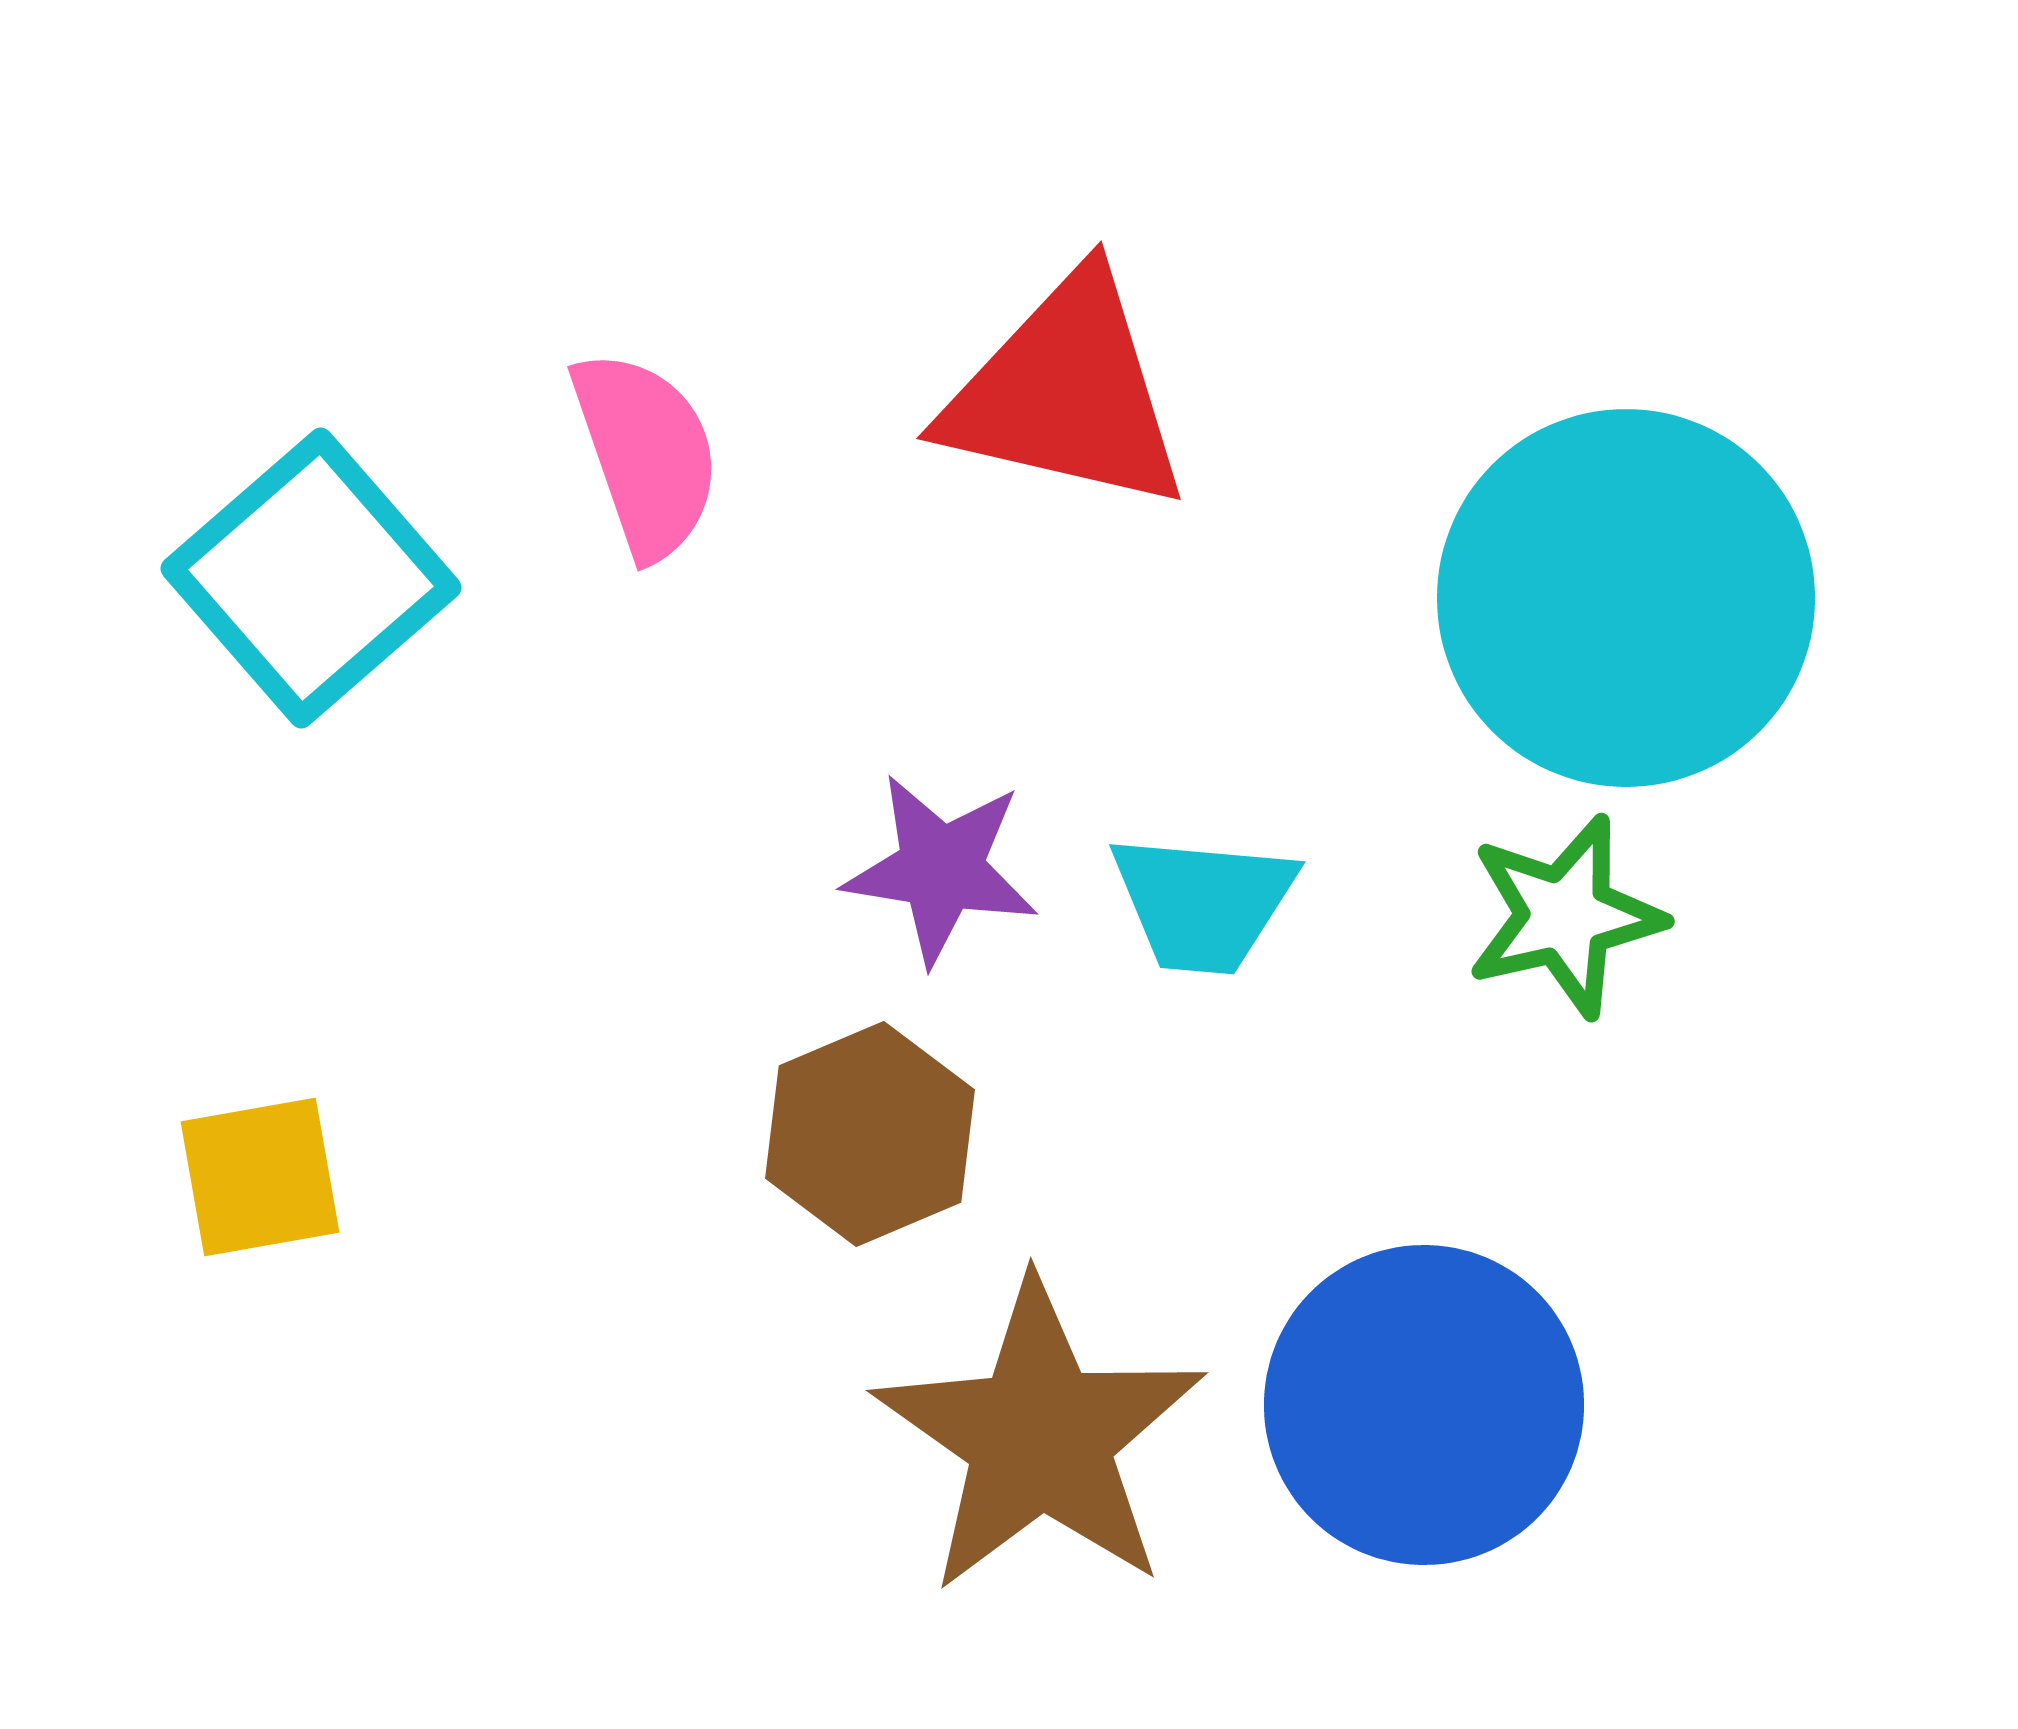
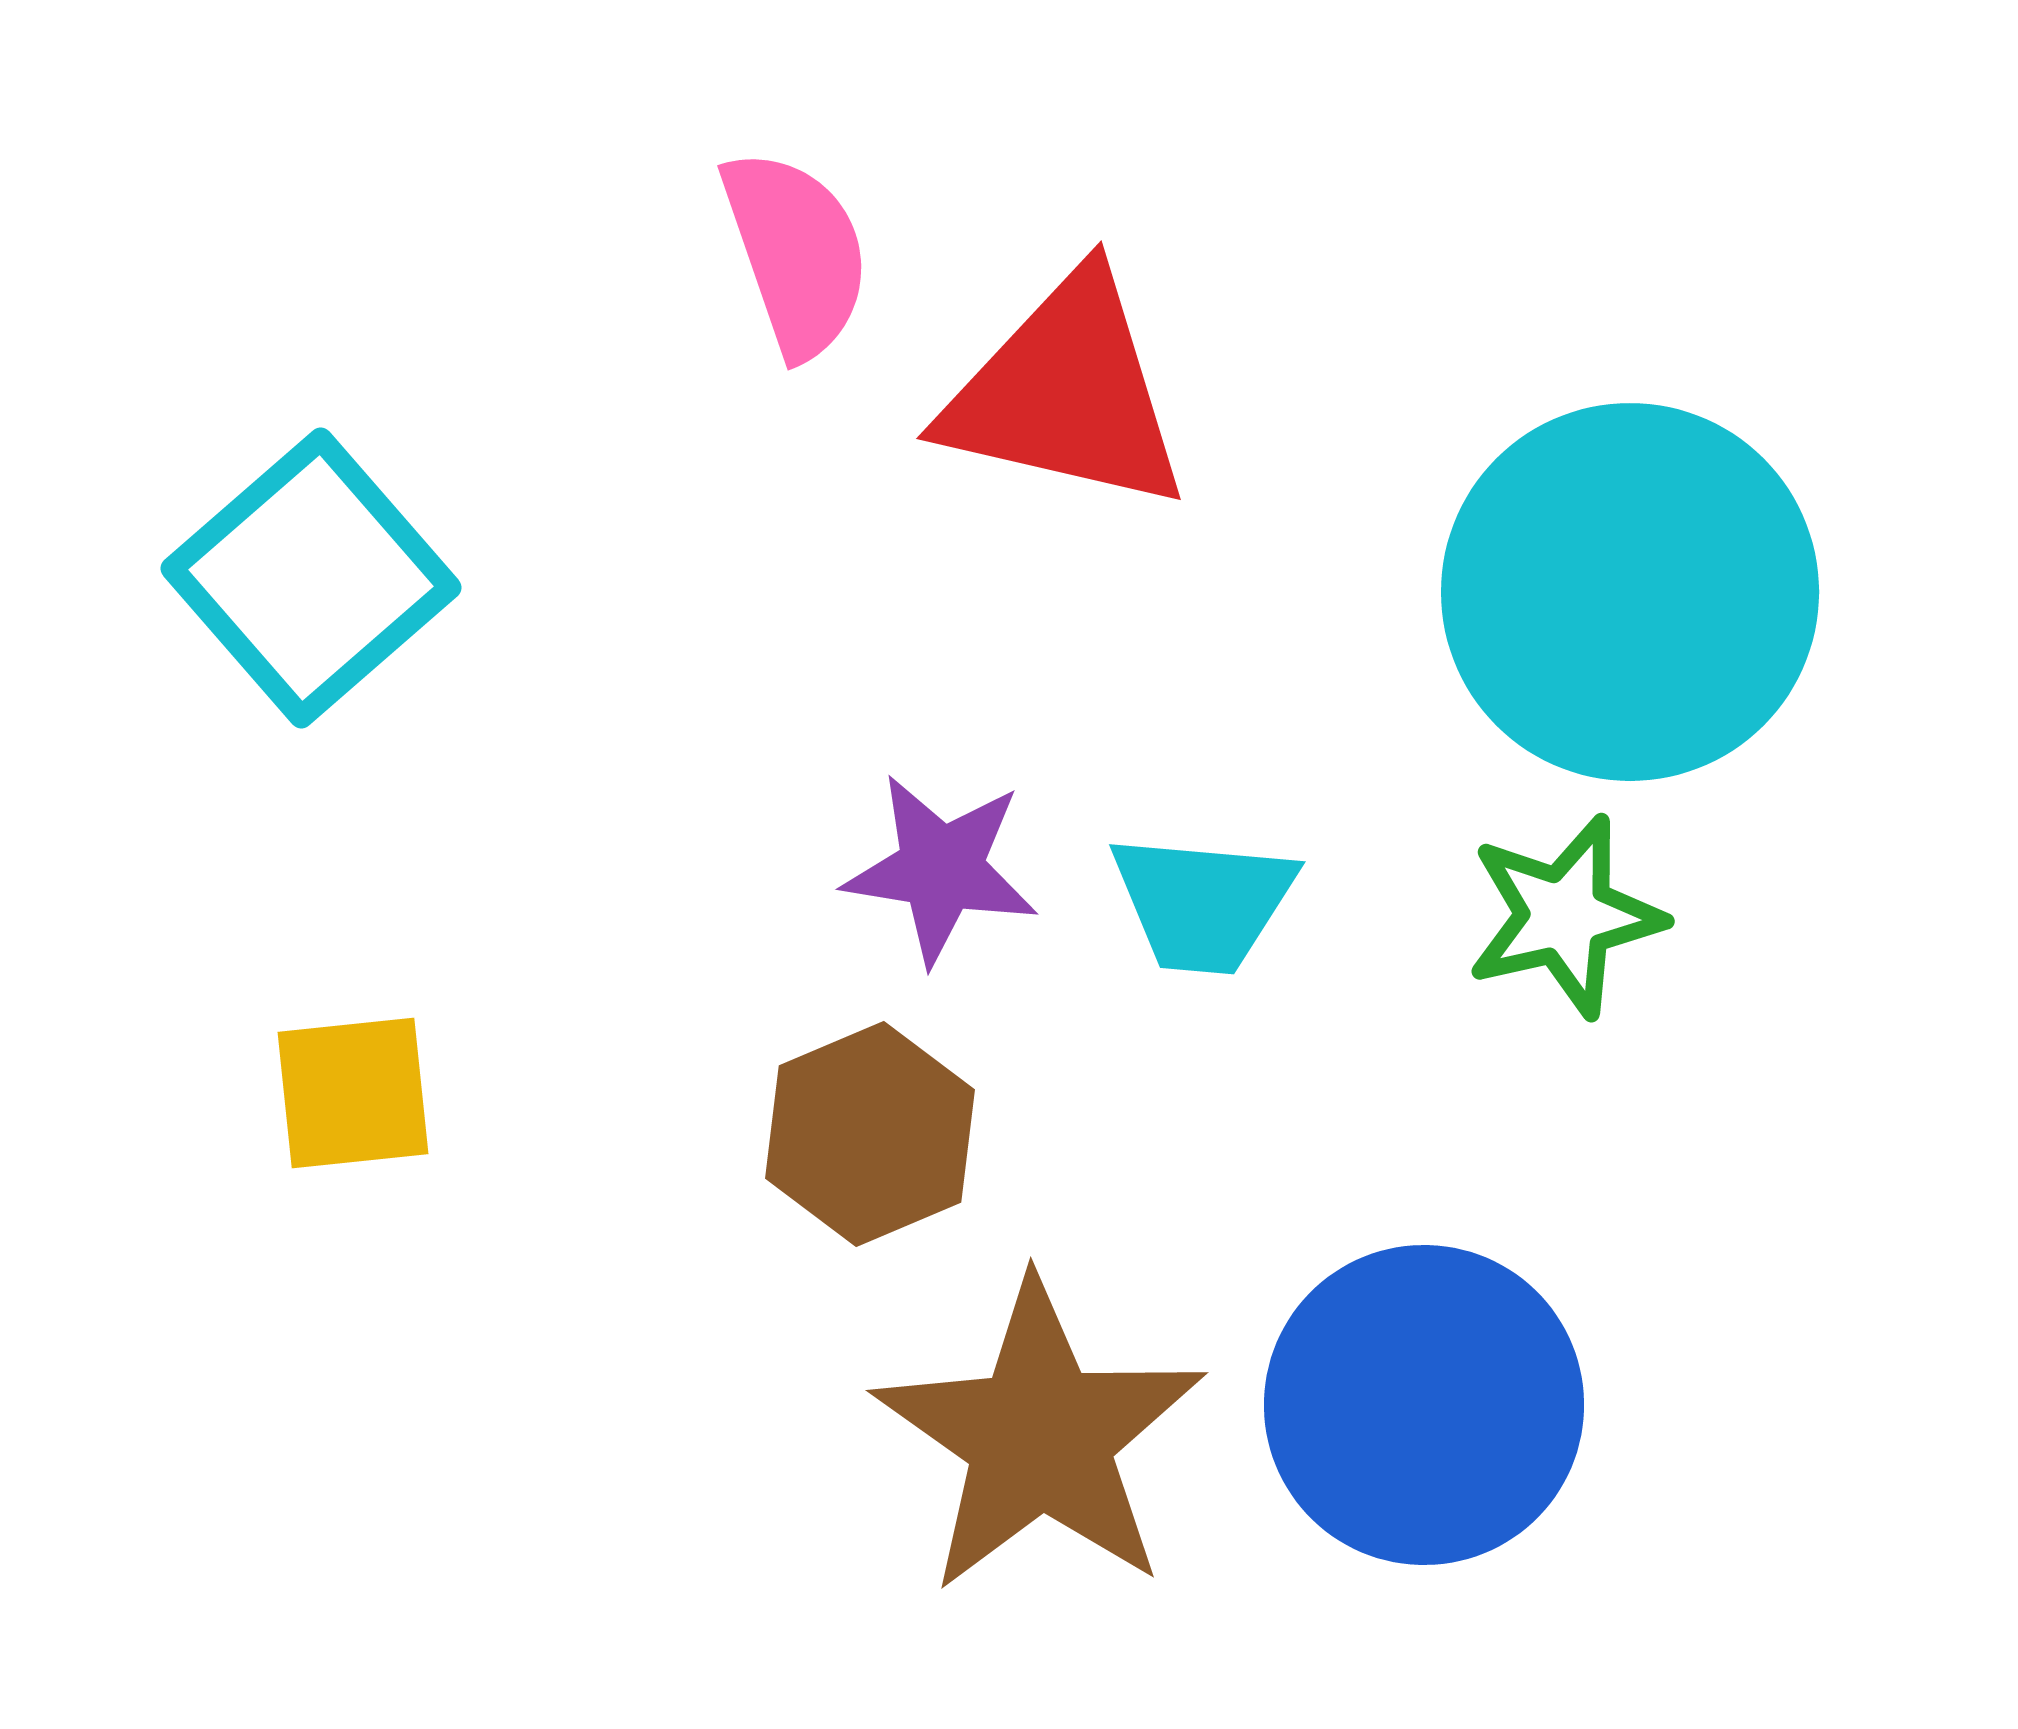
pink semicircle: moved 150 px right, 201 px up
cyan circle: moved 4 px right, 6 px up
yellow square: moved 93 px right, 84 px up; rotated 4 degrees clockwise
